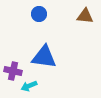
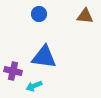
cyan arrow: moved 5 px right
